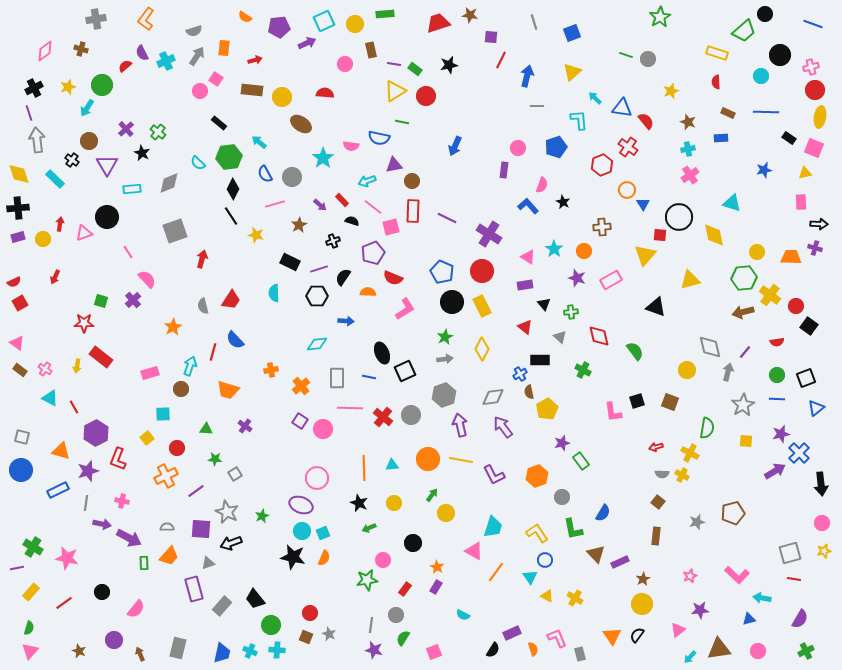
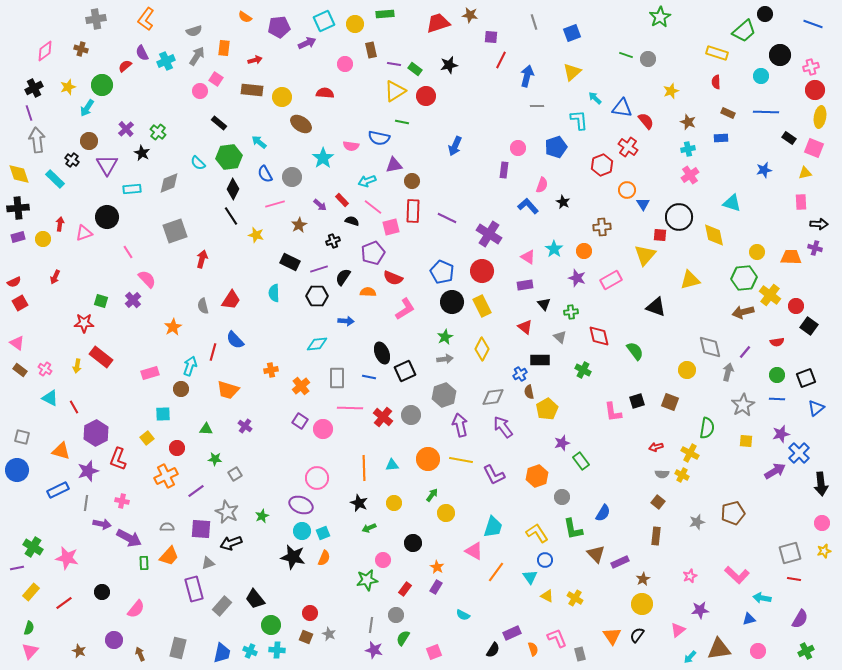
blue circle at (21, 470): moved 4 px left
